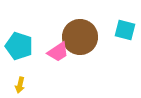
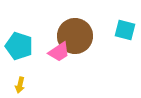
brown circle: moved 5 px left, 1 px up
pink trapezoid: moved 1 px right
